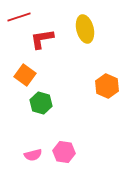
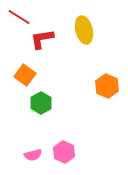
red line: rotated 50 degrees clockwise
yellow ellipse: moved 1 px left, 1 px down
green hexagon: rotated 15 degrees clockwise
pink hexagon: rotated 15 degrees clockwise
